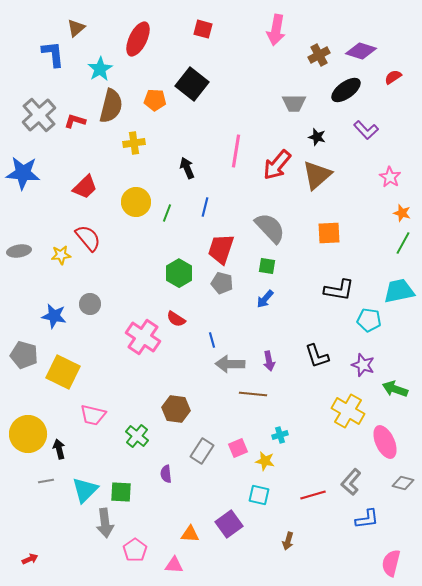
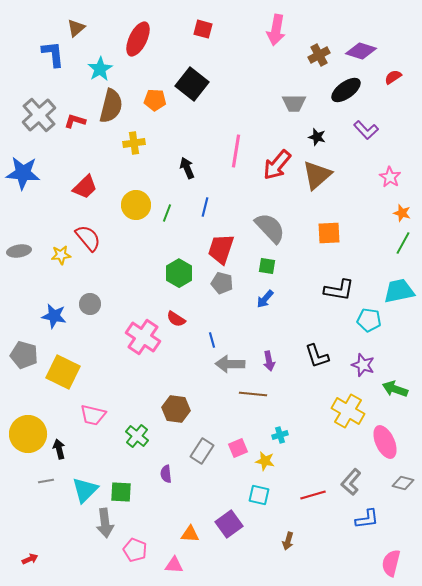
yellow circle at (136, 202): moved 3 px down
pink pentagon at (135, 550): rotated 15 degrees counterclockwise
